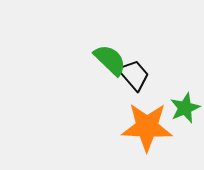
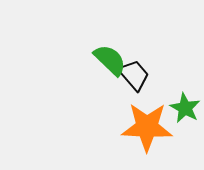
green star: rotated 20 degrees counterclockwise
